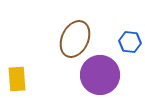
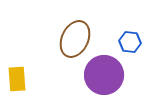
purple circle: moved 4 px right
